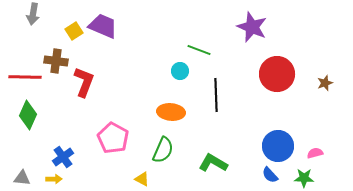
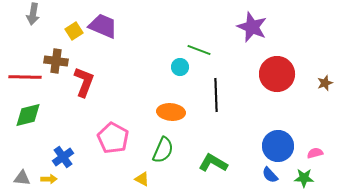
cyan circle: moved 4 px up
green diamond: rotated 52 degrees clockwise
yellow arrow: moved 5 px left
